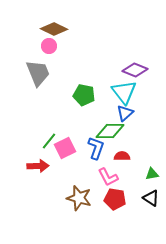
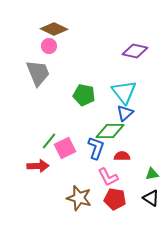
purple diamond: moved 19 px up; rotated 10 degrees counterclockwise
